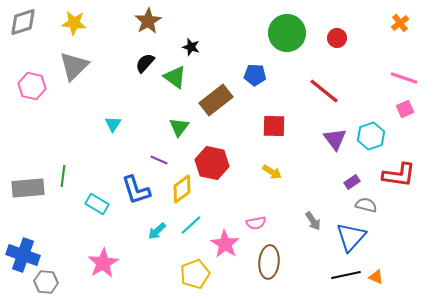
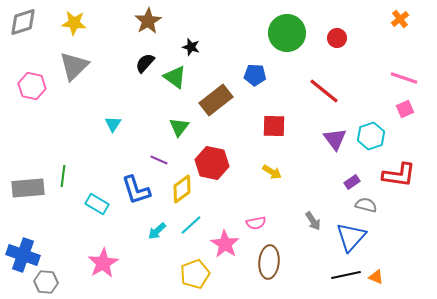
orange cross at (400, 23): moved 4 px up
